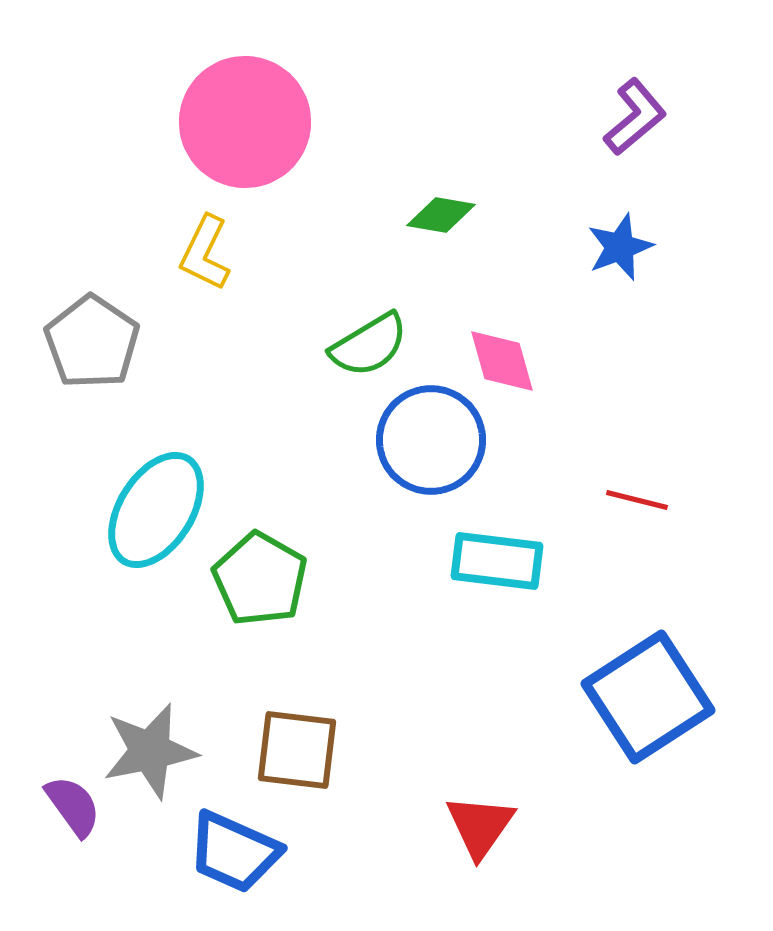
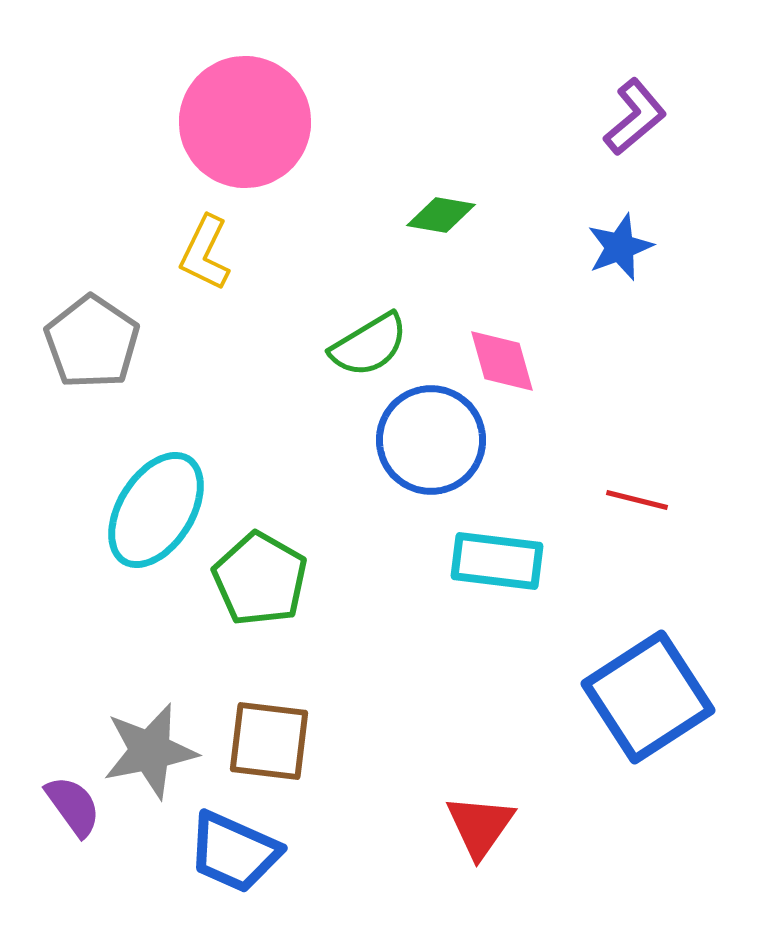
brown square: moved 28 px left, 9 px up
